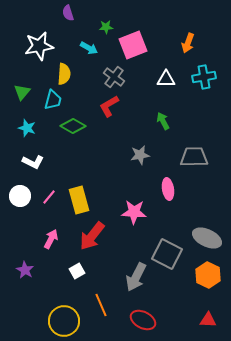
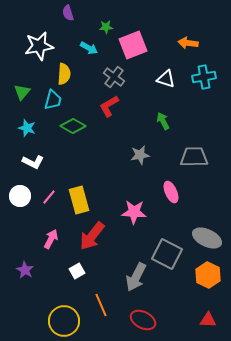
orange arrow: rotated 78 degrees clockwise
white triangle: rotated 18 degrees clockwise
pink ellipse: moved 3 px right, 3 px down; rotated 15 degrees counterclockwise
